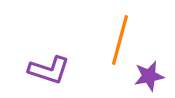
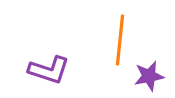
orange line: rotated 9 degrees counterclockwise
